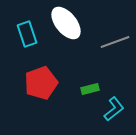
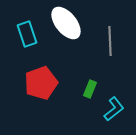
gray line: moved 5 px left, 1 px up; rotated 72 degrees counterclockwise
green rectangle: rotated 54 degrees counterclockwise
